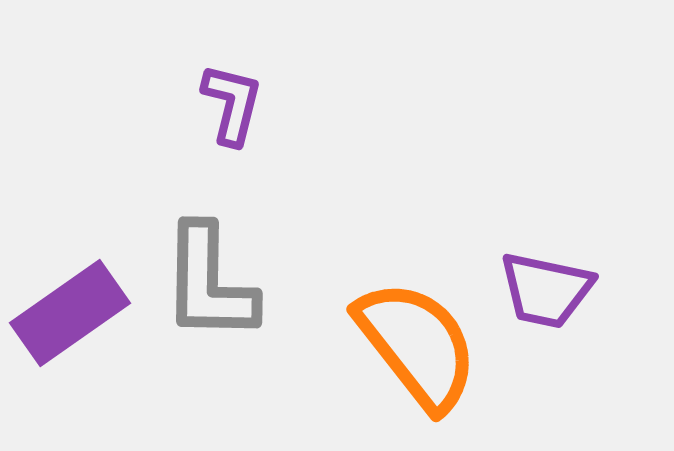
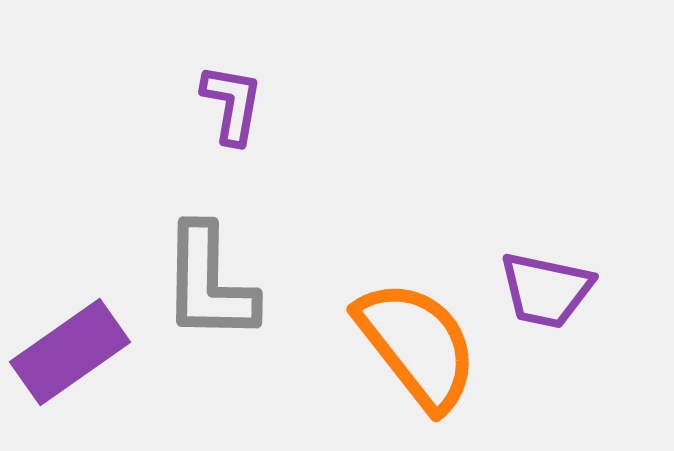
purple L-shape: rotated 4 degrees counterclockwise
purple rectangle: moved 39 px down
